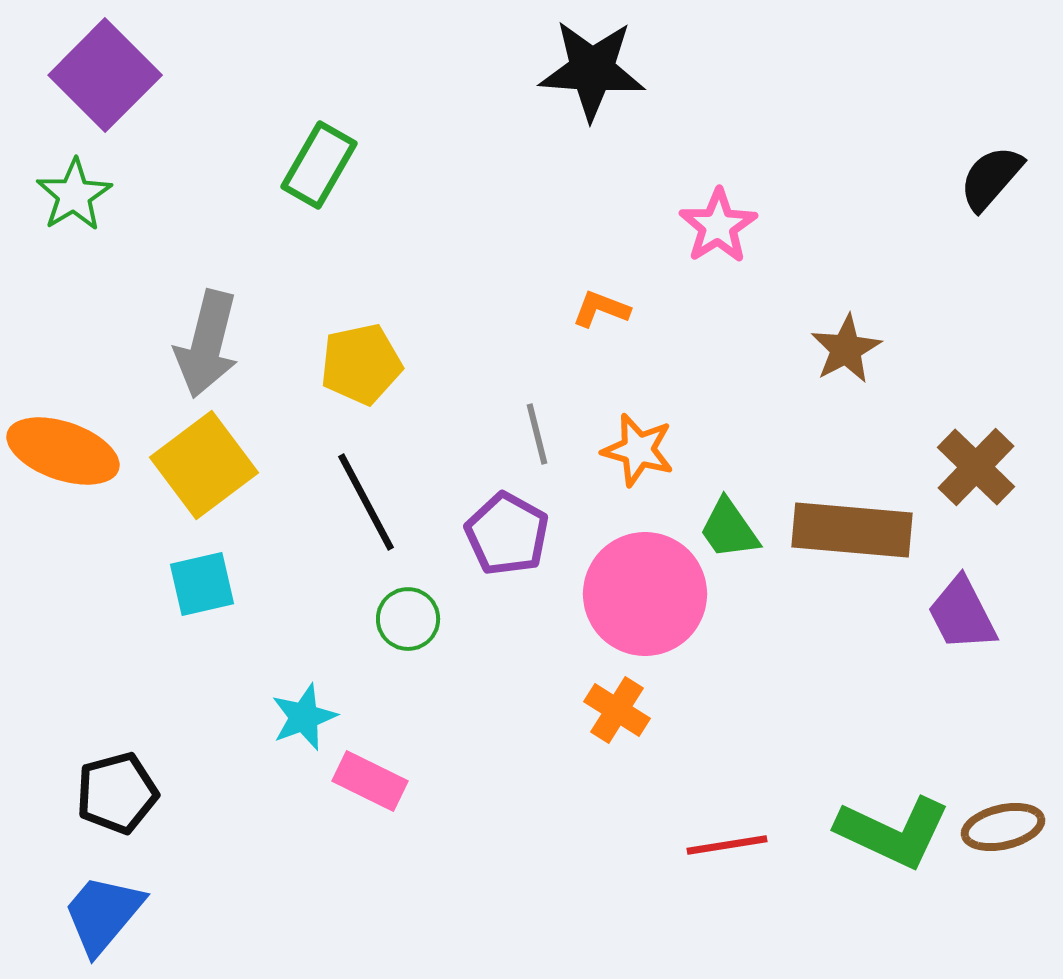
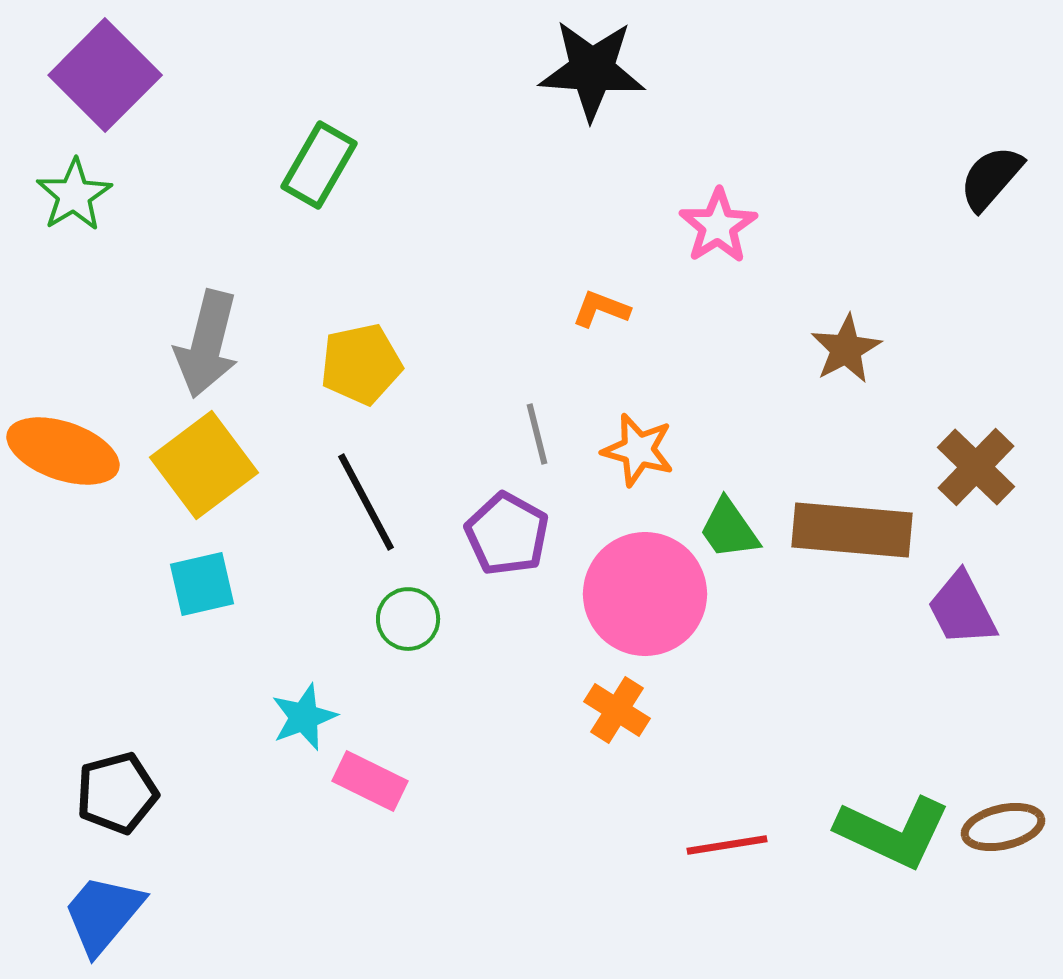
purple trapezoid: moved 5 px up
